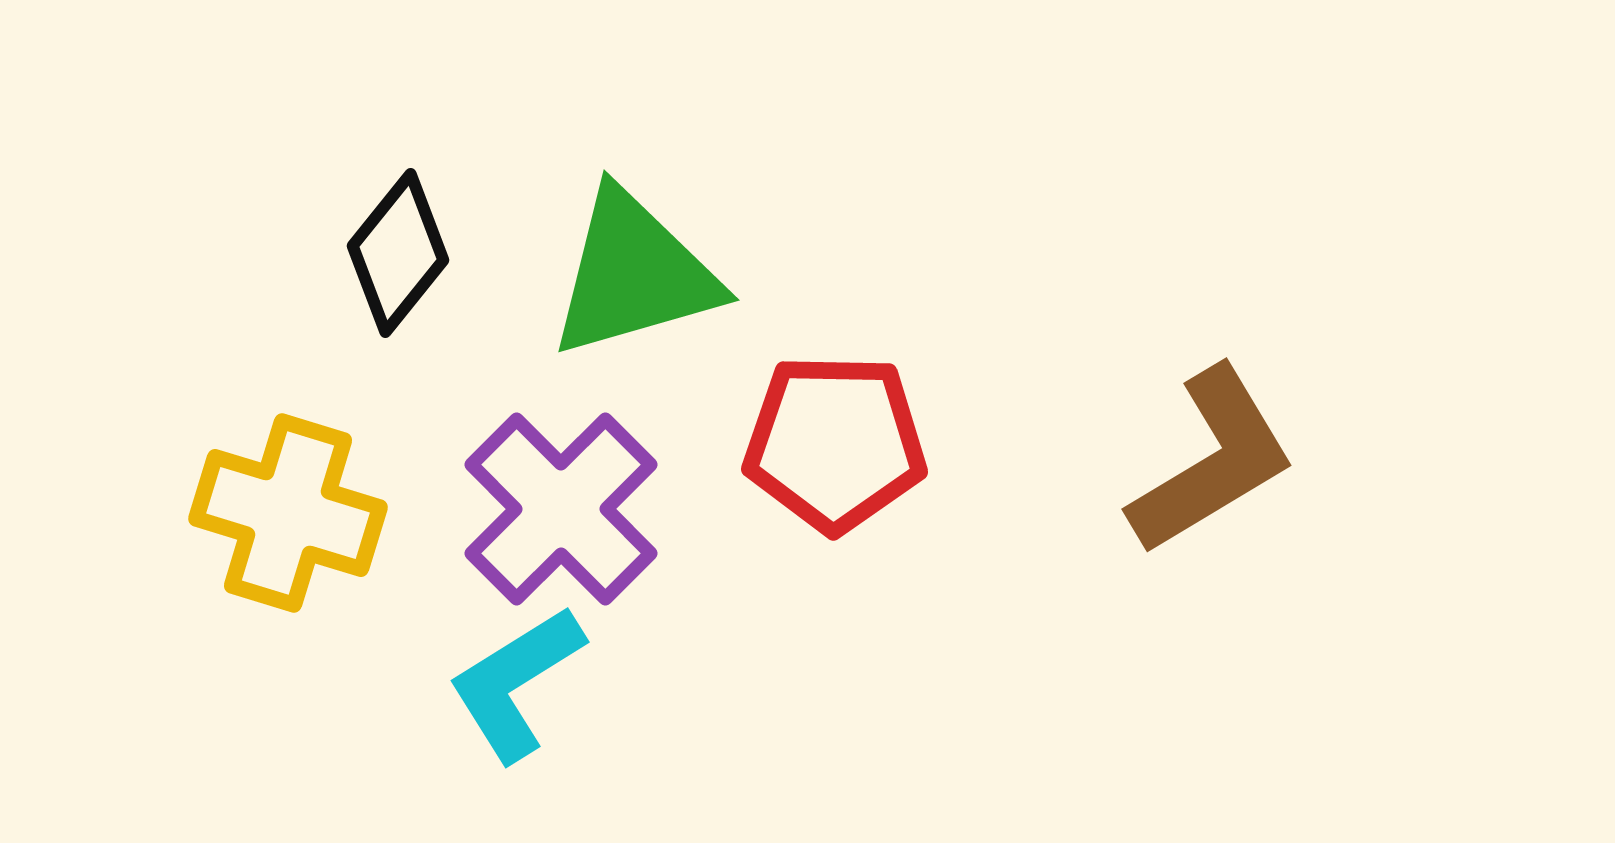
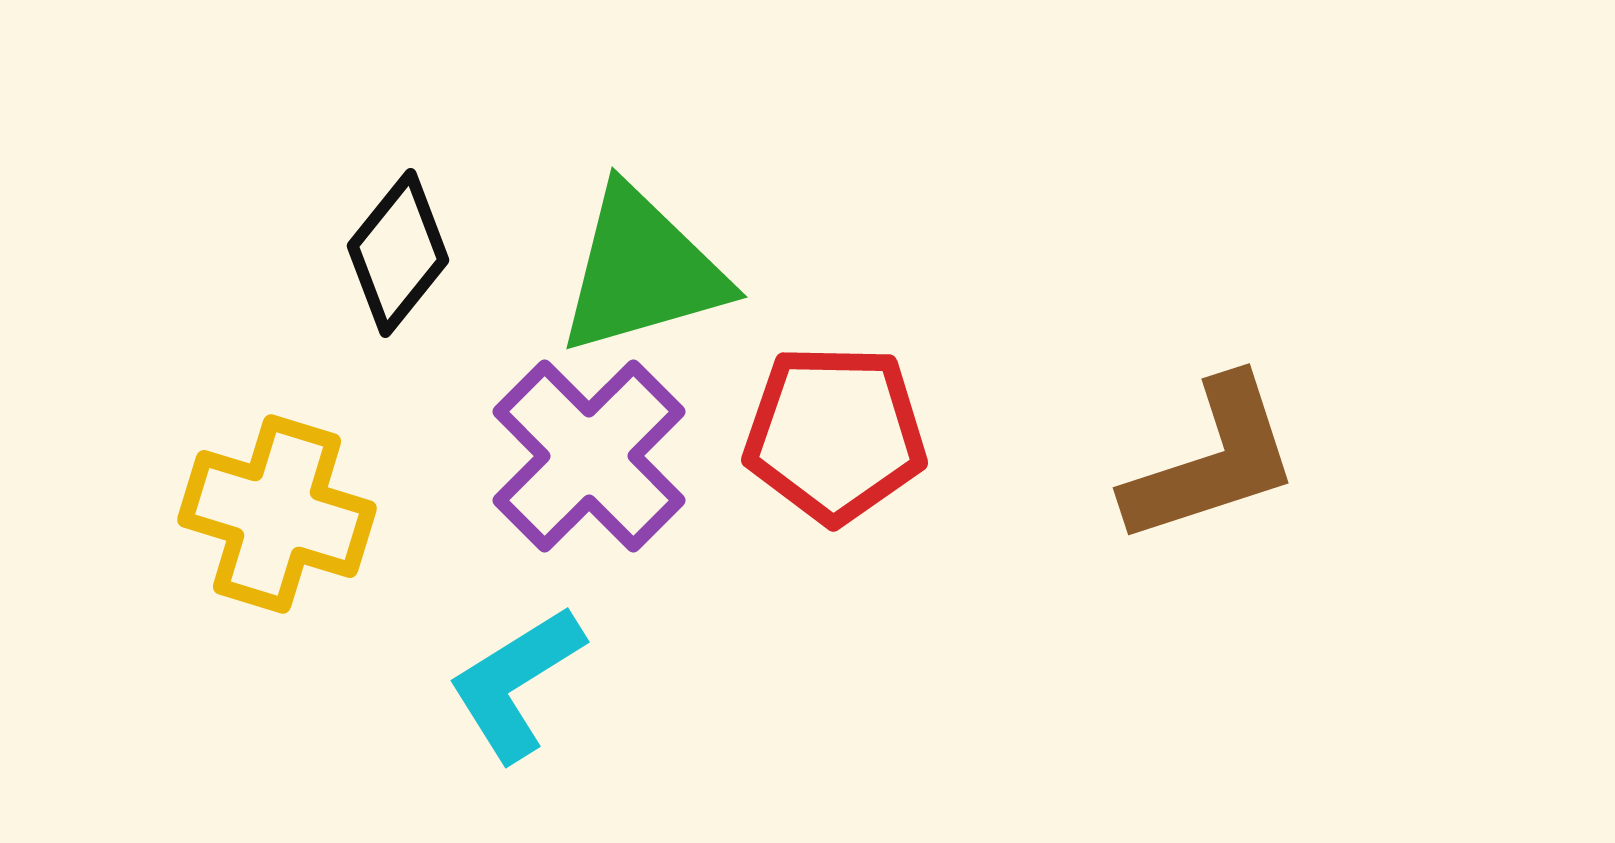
green triangle: moved 8 px right, 3 px up
red pentagon: moved 9 px up
brown L-shape: rotated 13 degrees clockwise
purple cross: moved 28 px right, 53 px up
yellow cross: moved 11 px left, 1 px down
